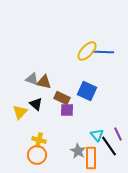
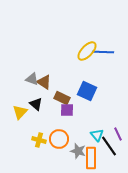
brown triangle: rotated 21 degrees clockwise
gray star: rotated 14 degrees counterclockwise
orange circle: moved 22 px right, 16 px up
